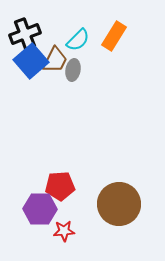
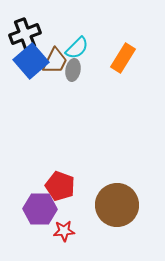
orange rectangle: moved 9 px right, 22 px down
cyan semicircle: moved 1 px left, 8 px down
brown trapezoid: moved 1 px down
red pentagon: rotated 24 degrees clockwise
brown circle: moved 2 px left, 1 px down
